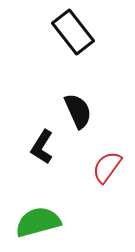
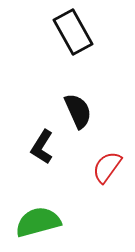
black rectangle: rotated 9 degrees clockwise
